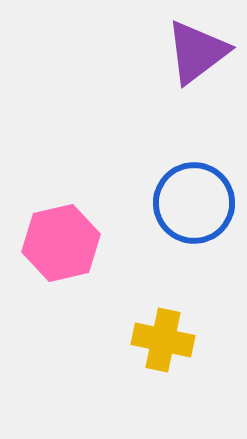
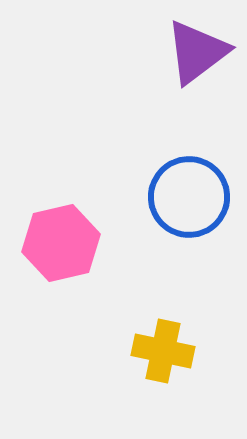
blue circle: moved 5 px left, 6 px up
yellow cross: moved 11 px down
